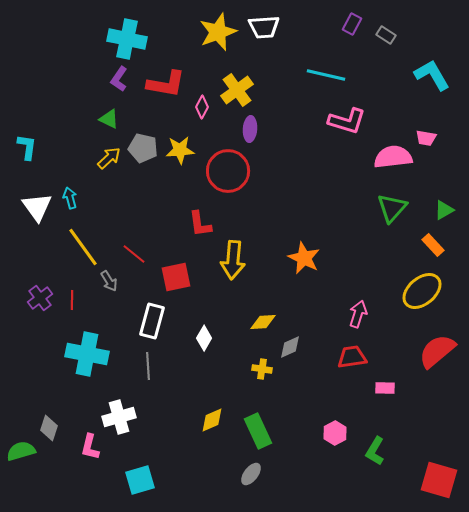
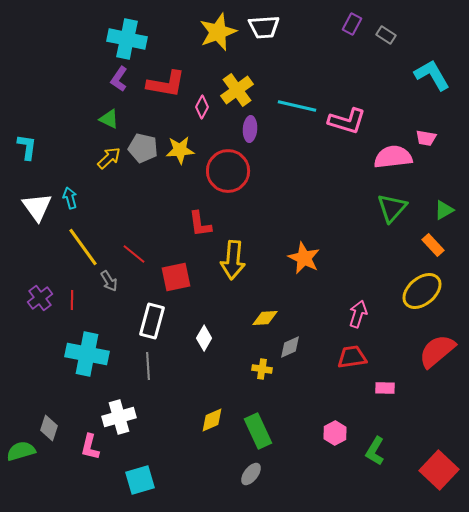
cyan line at (326, 75): moved 29 px left, 31 px down
yellow diamond at (263, 322): moved 2 px right, 4 px up
red square at (439, 480): moved 10 px up; rotated 27 degrees clockwise
